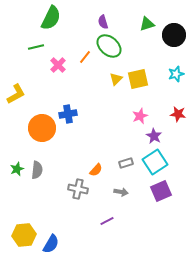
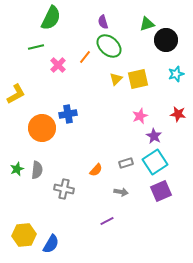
black circle: moved 8 px left, 5 px down
gray cross: moved 14 px left
